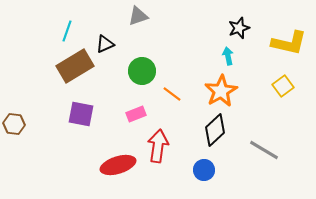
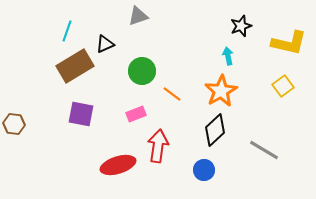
black star: moved 2 px right, 2 px up
